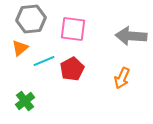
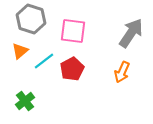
gray hexagon: rotated 24 degrees clockwise
pink square: moved 2 px down
gray arrow: moved 3 px up; rotated 120 degrees clockwise
orange triangle: moved 3 px down
cyan line: rotated 15 degrees counterclockwise
orange arrow: moved 6 px up
